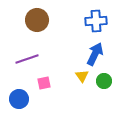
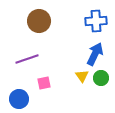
brown circle: moved 2 px right, 1 px down
green circle: moved 3 px left, 3 px up
